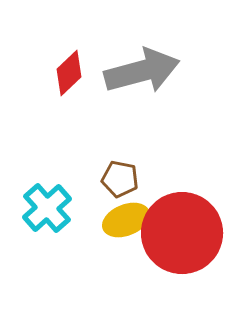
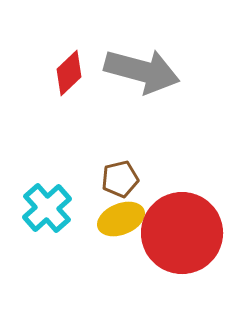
gray arrow: rotated 30 degrees clockwise
brown pentagon: rotated 24 degrees counterclockwise
yellow ellipse: moved 5 px left, 1 px up
